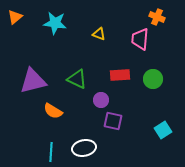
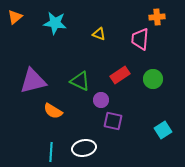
orange cross: rotated 28 degrees counterclockwise
red rectangle: rotated 30 degrees counterclockwise
green triangle: moved 3 px right, 2 px down
